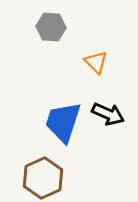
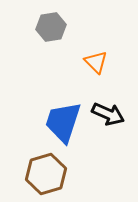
gray hexagon: rotated 12 degrees counterclockwise
brown hexagon: moved 3 px right, 4 px up; rotated 9 degrees clockwise
